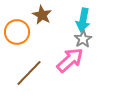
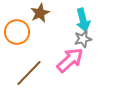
brown star: moved 2 px left, 2 px up; rotated 18 degrees clockwise
cyan arrow: rotated 25 degrees counterclockwise
gray star: rotated 18 degrees clockwise
